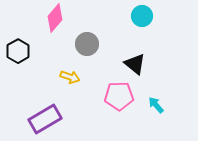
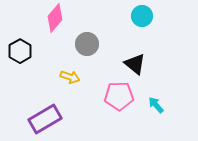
black hexagon: moved 2 px right
